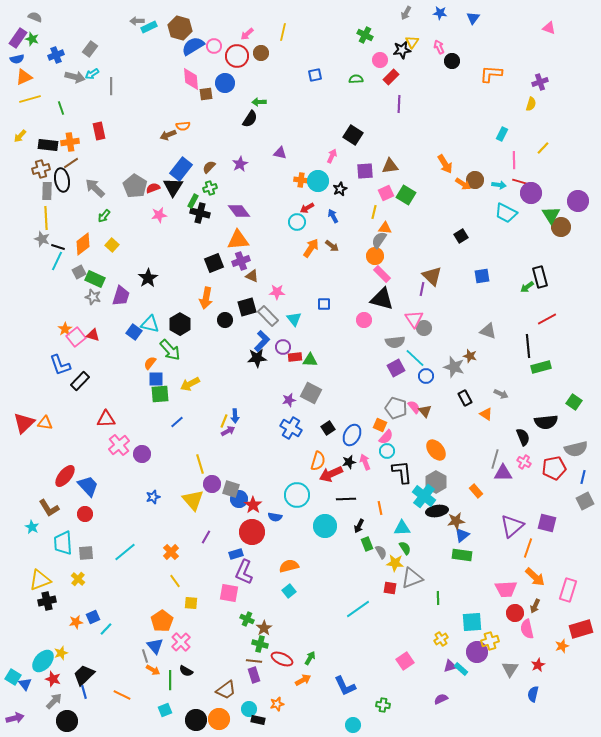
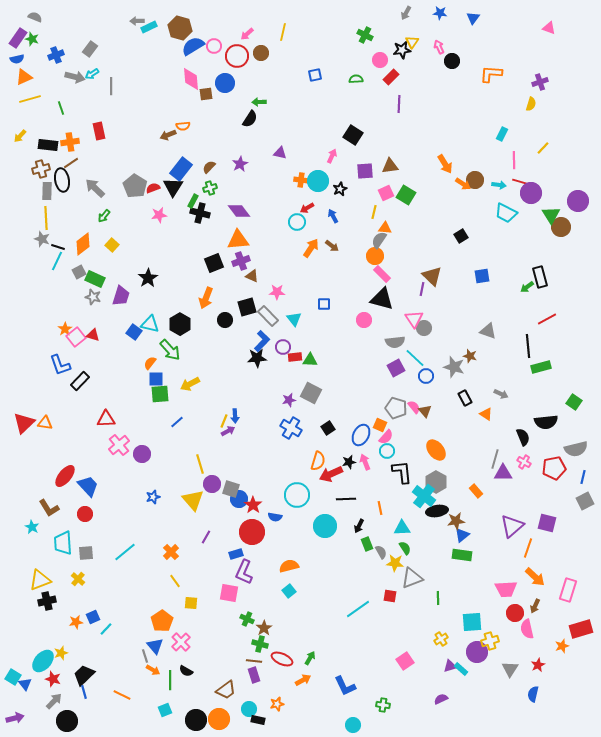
orange arrow at (206, 298): rotated 10 degrees clockwise
blue ellipse at (352, 435): moved 9 px right
red square at (390, 588): moved 8 px down
